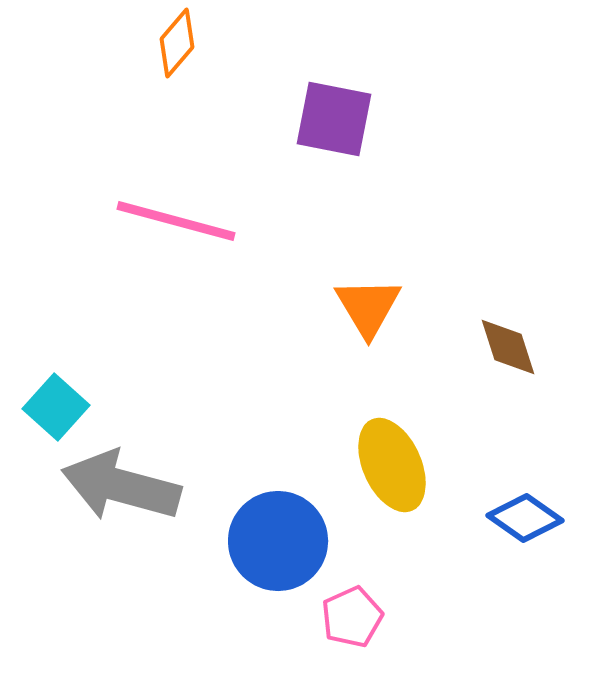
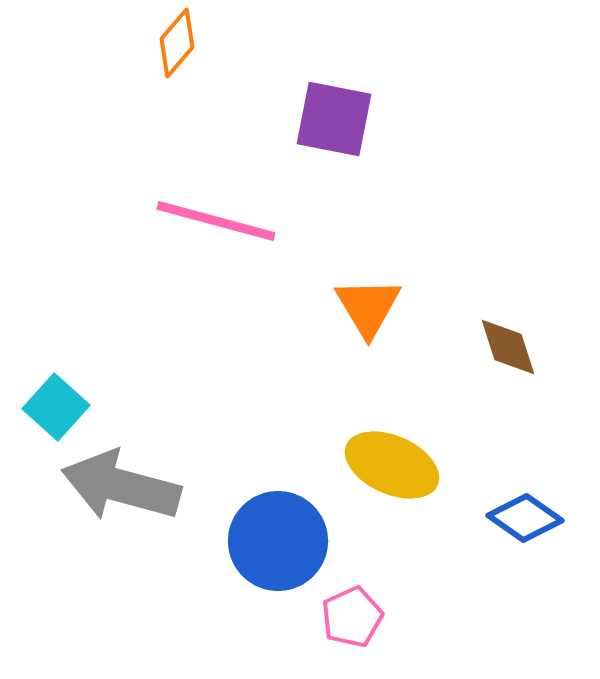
pink line: moved 40 px right
yellow ellipse: rotated 42 degrees counterclockwise
